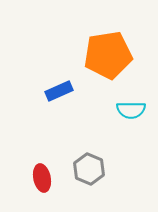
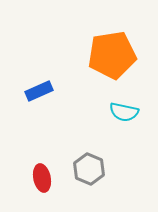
orange pentagon: moved 4 px right
blue rectangle: moved 20 px left
cyan semicircle: moved 7 px left, 2 px down; rotated 12 degrees clockwise
